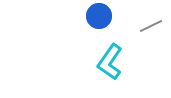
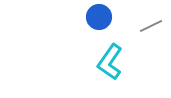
blue circle: moved 1 px down
